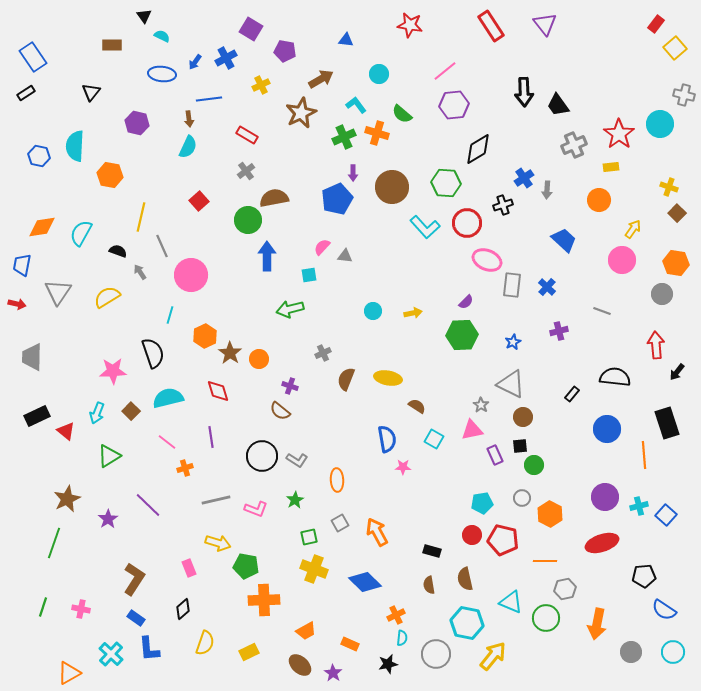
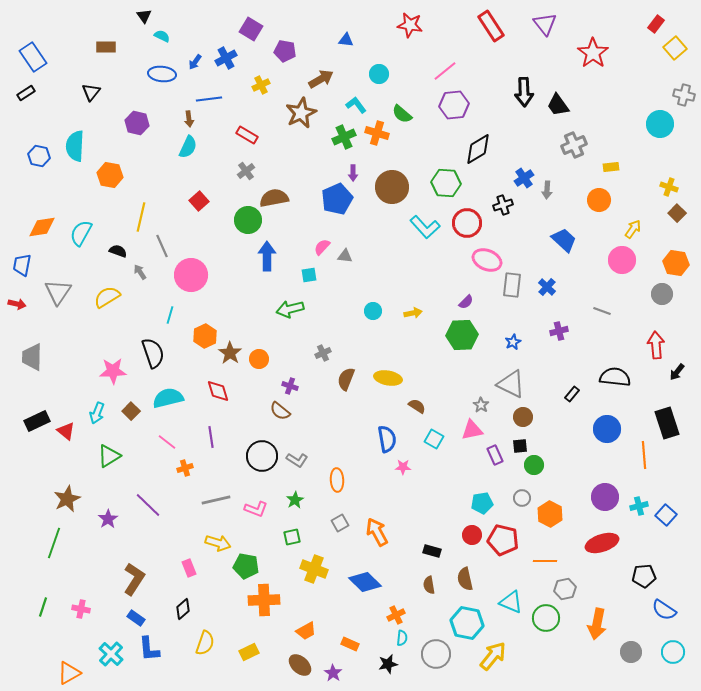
brown rectangle at (112, 45): moved 6 px left, 2 px down
red star at (619, 134): moved 26 px left, 81 px up
black rectangle at (37, 416): moved 5 px down
green square at (309, 537): moved 17 px left
